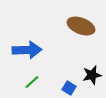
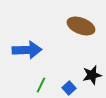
green line: moved 9 px right, 3 px down; rotated 21 degrees counterclockwise
blue square: rotated 16 degrees clockwise
